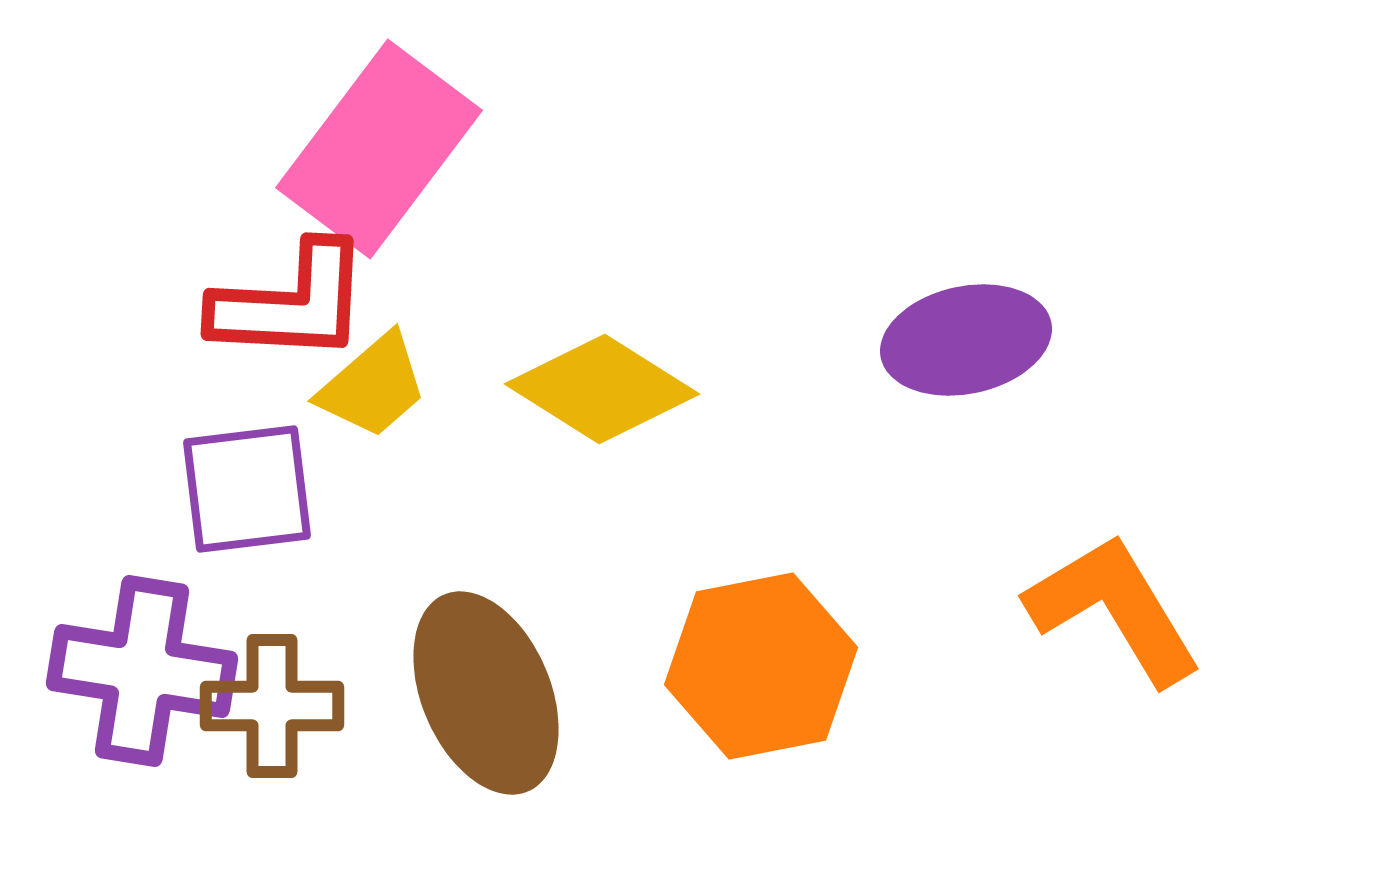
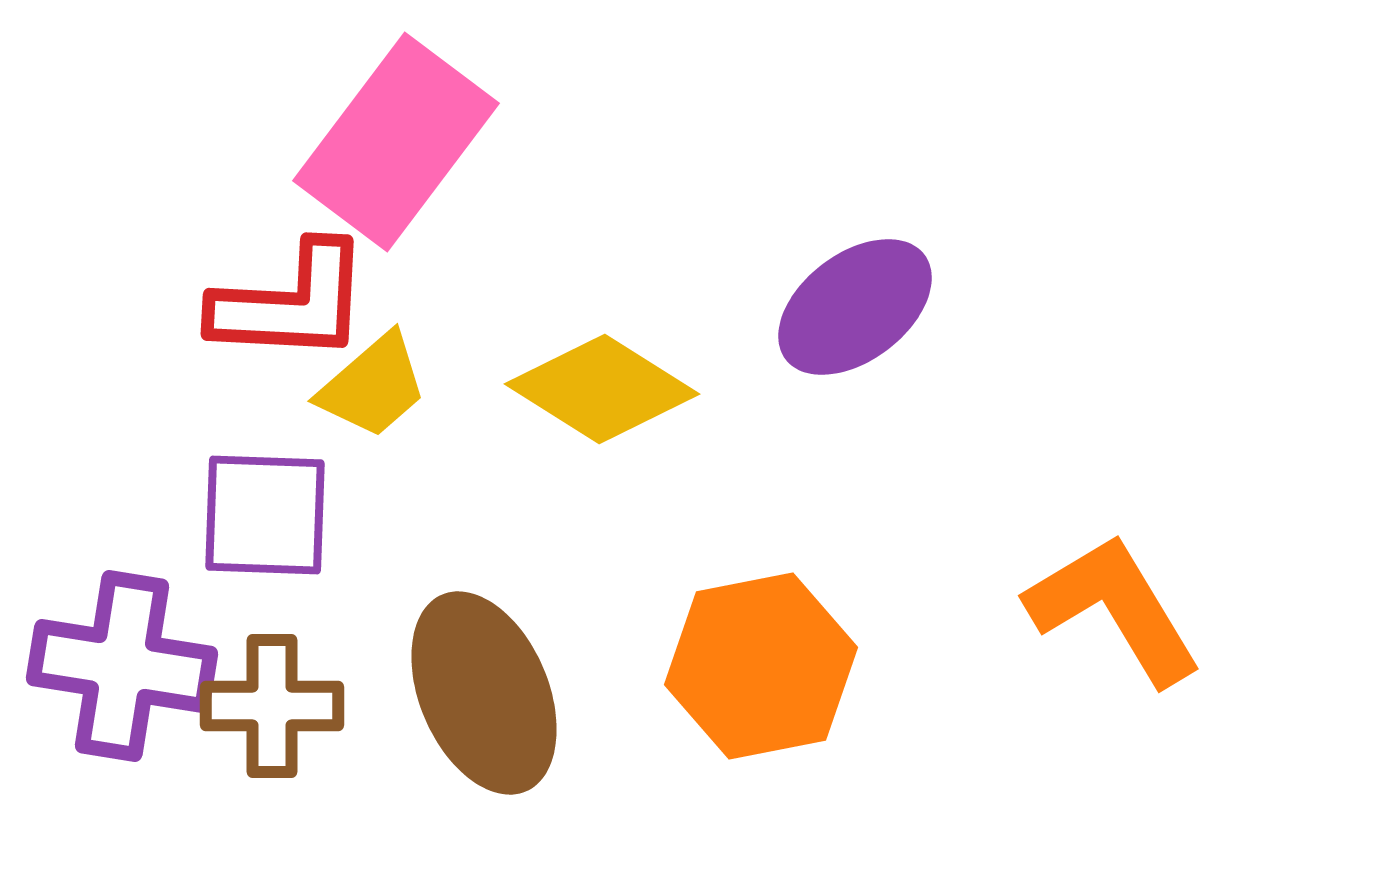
pink rectangle: moved 17 px right, 7 px up
purple ellipse: moved 111 px left, 33 px up; rotated 25 degrees counterclockwise
purple square: moved 18 px right, 26 px down; rotated 9 degrees clockwise
purple cross: moved 20 px left, 5 px up
brown ellipse: moved 2 px left
